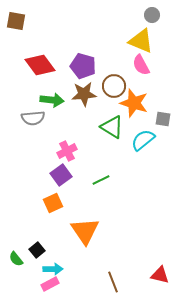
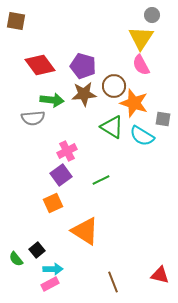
yellow triangle: moved 3 px up; rotated 40 degrees clockwise
cyan semicircle: moved 1 px left, 4 px up; rotated 110 degrees counterclockwise
orange triangle: rotated 24 degrees counterclockwise
